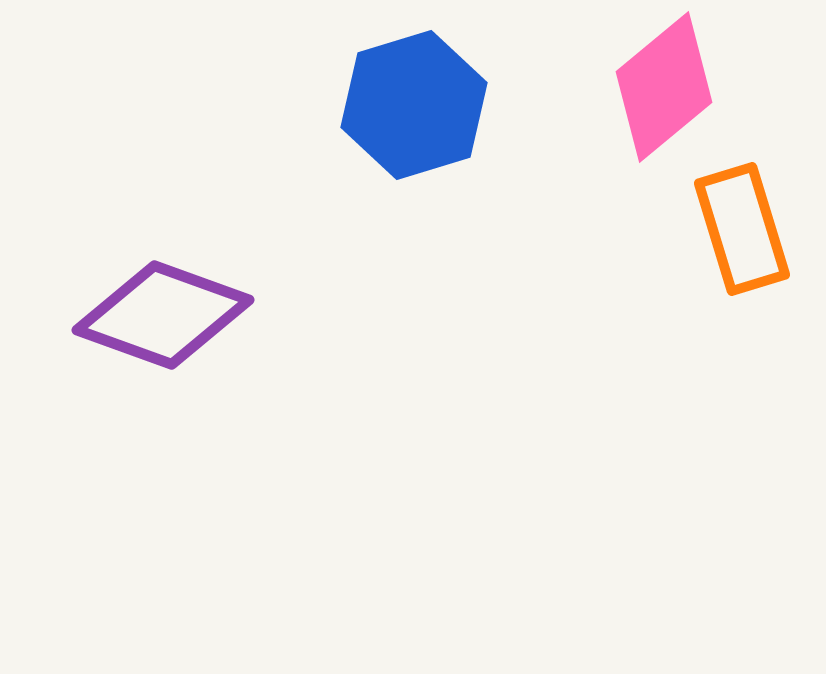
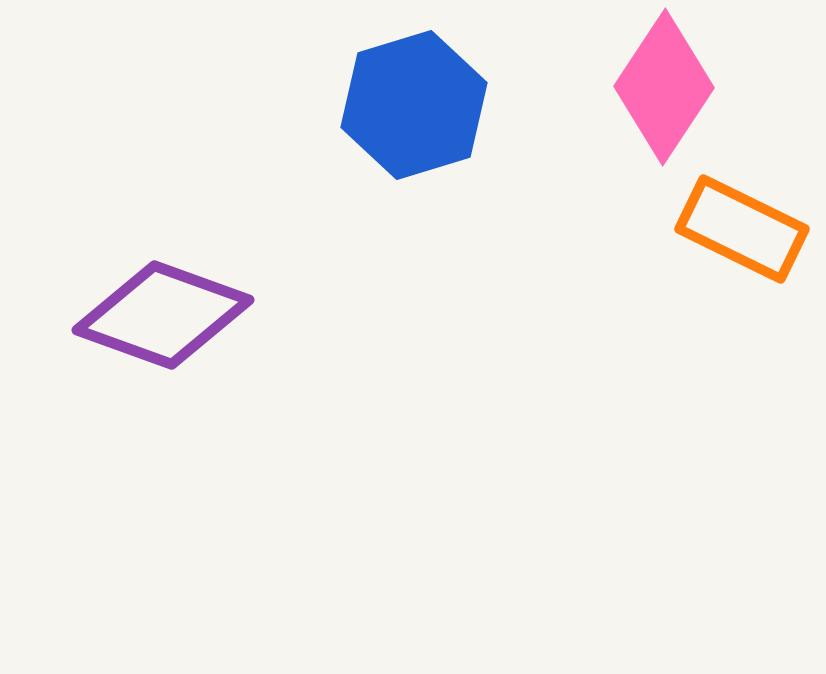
pink diamond: rotated 17 degrees counterclockwise
orange rectangle: rotated 47 degrees counterclockwise
